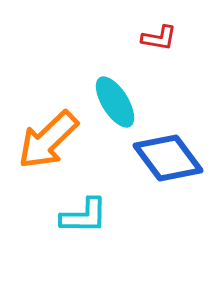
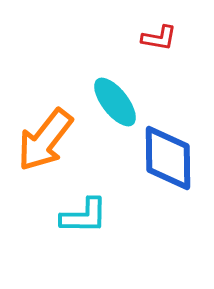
cyan ellipse: rotated 6 degrees counterclockwise
orange arrow: moved 3 px left; rotated 8 degrees counterclockwise
blue diamond: rotated 36 degrees clockwise
